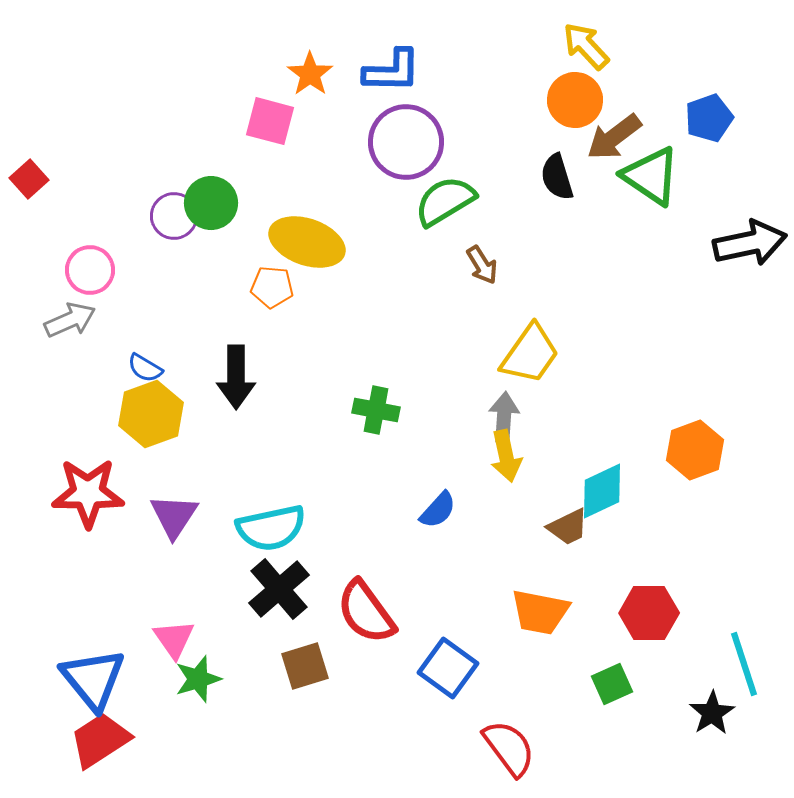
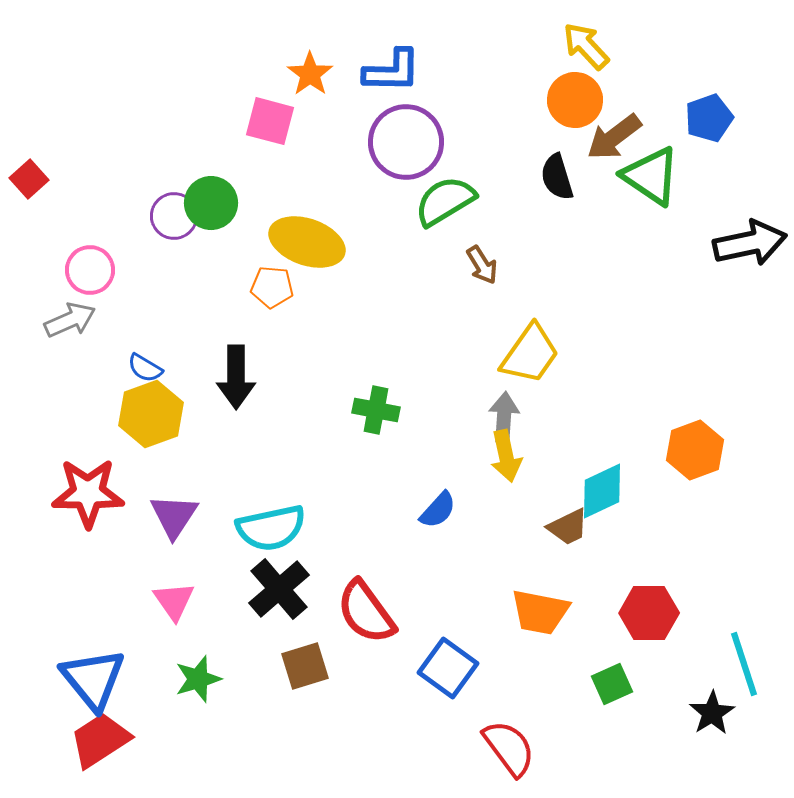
pink triangle at (174, 639): moved 38 px up
